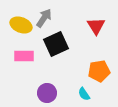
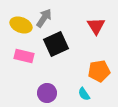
pink rectangle: rotated 12 degrees clockwise
